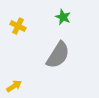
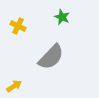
green star: moved 1 px left
gray semicircle: moved 7 px left, 2 px down; rotated 12 degrees clockwise
